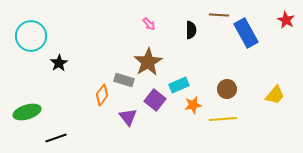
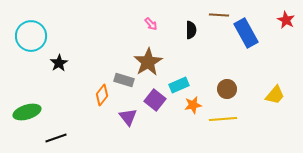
pink arrow: moved 2 px right
